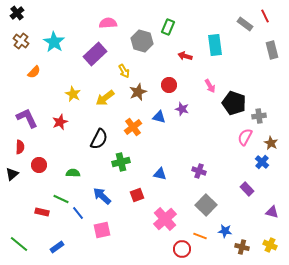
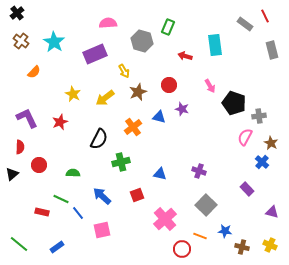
purple rectangle at (95, 54): rotated 20 degrees clockwise
